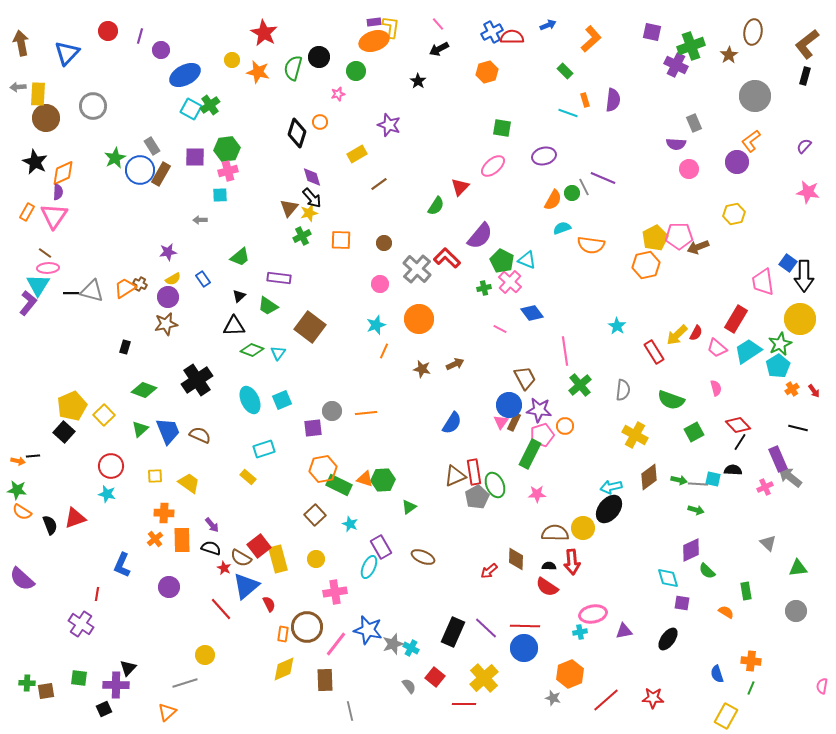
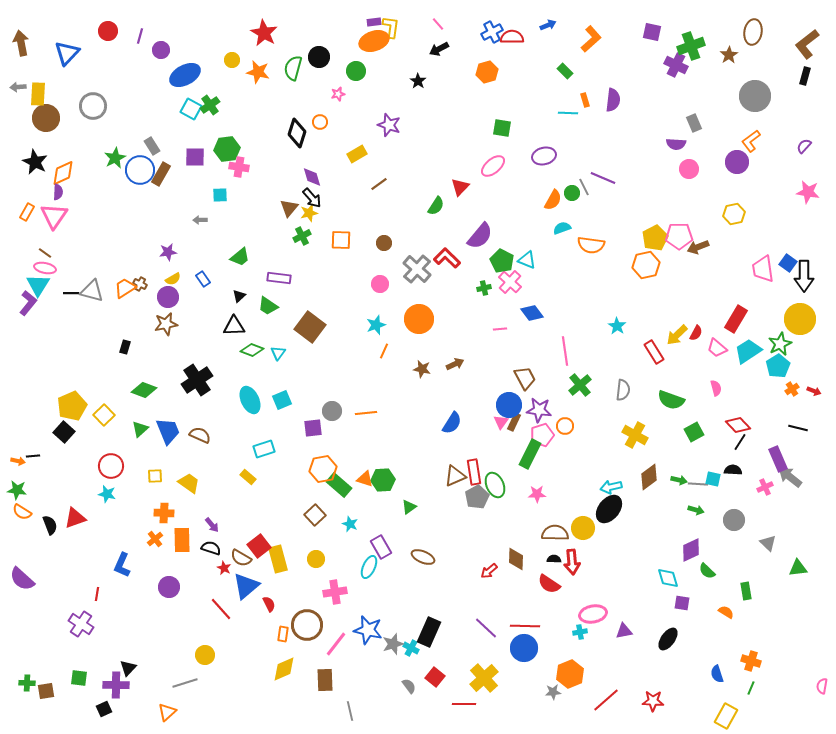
cyan line at (568, 113): rotated 18 degrees counterclockwise
pink cross at (228, 171): moved 11 px right, 4 px up; rotated 24 degrees clockwise
pink ellipse at (48, 268): moved 3 px left; rotated 15 degrees clockwise
pink trapezoid at (763, 282): moved 13 px up
pink line at (500, 329): rotated 32 degrees counterclockwise
red arrow at (814, 391): rotated 32 degrees counterclockwise
green rectangle at (339, 485): rotated 15 degrees clockwise
black semicircle at (549, 566): moved 5 px right, 7 px up
red semicircle at (547, 587): moved 2 px right, 3 px up
gray circle at (796, 611): moved 62 px left, 91 px up
brown circle at (307, 627): moved 2 px up
black rectangle at (453, 632): moved 24 px left
orange cross at (751, 661): rotated 12 degrees clockwise
gray star at (553, 698): moved 6 px up; rotated 21 degrees counterclockwise
red star at (653, 698): moved 3 px down
